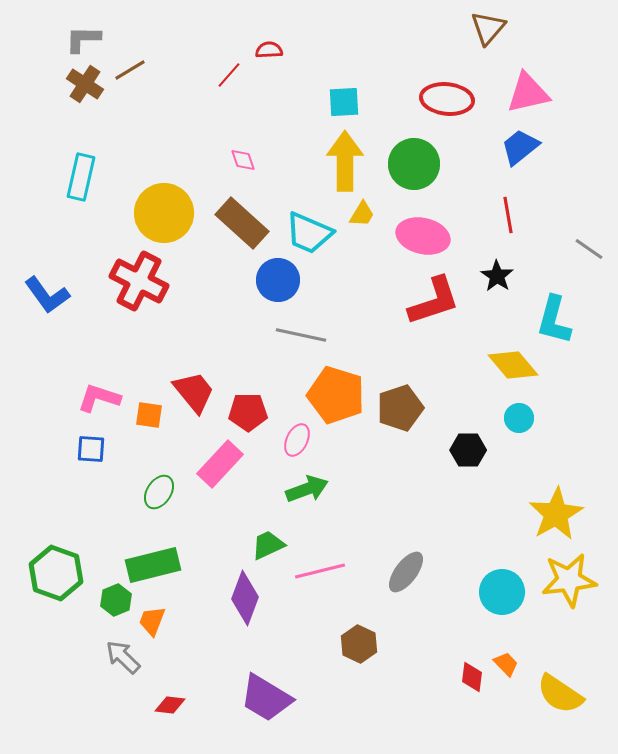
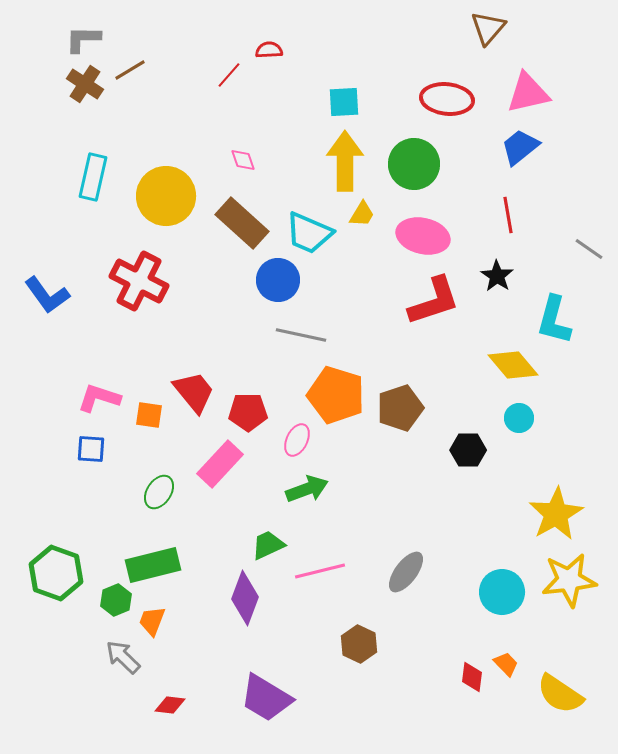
cyan rectangle at (81, 177): moved 12 px right
yellow circle at (164, 213): moved 2 px right, 17 px up
